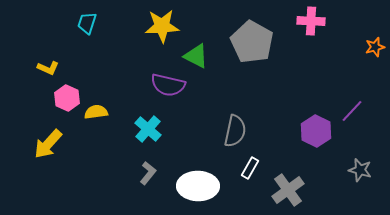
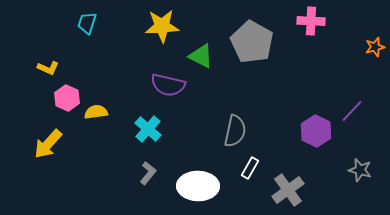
green triangle: moved 5 px right
